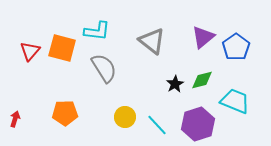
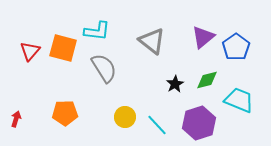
orange square: moved 1 px right
green diamond: moved 5 px right
cyan trapezoid: moved 4 px right, 1 px up
red arrow: moved 1 px right
purple hexagon: moved 1 px right, 1 px up
